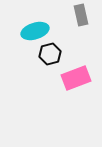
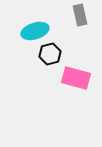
gray rectangle: moved 1 px left
pink rectangle: rotated 36 degrees clockwise
